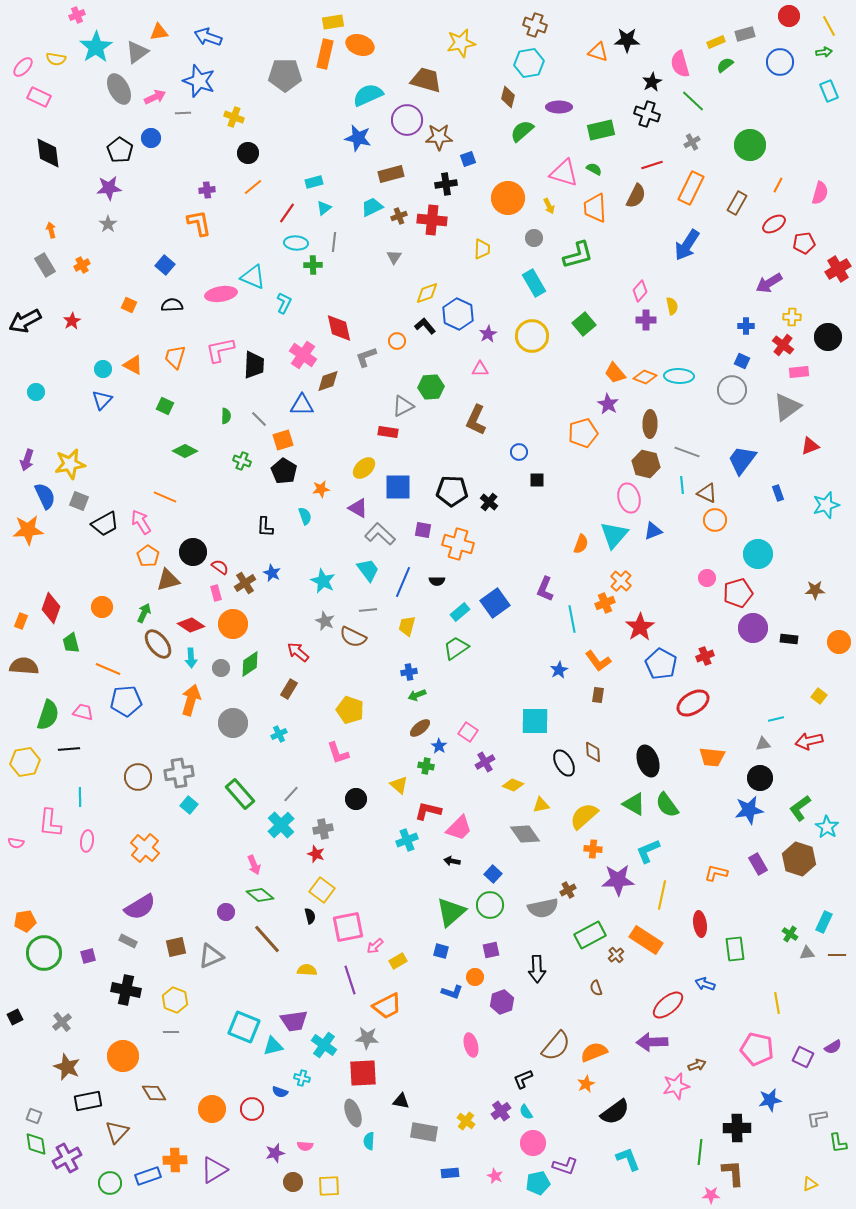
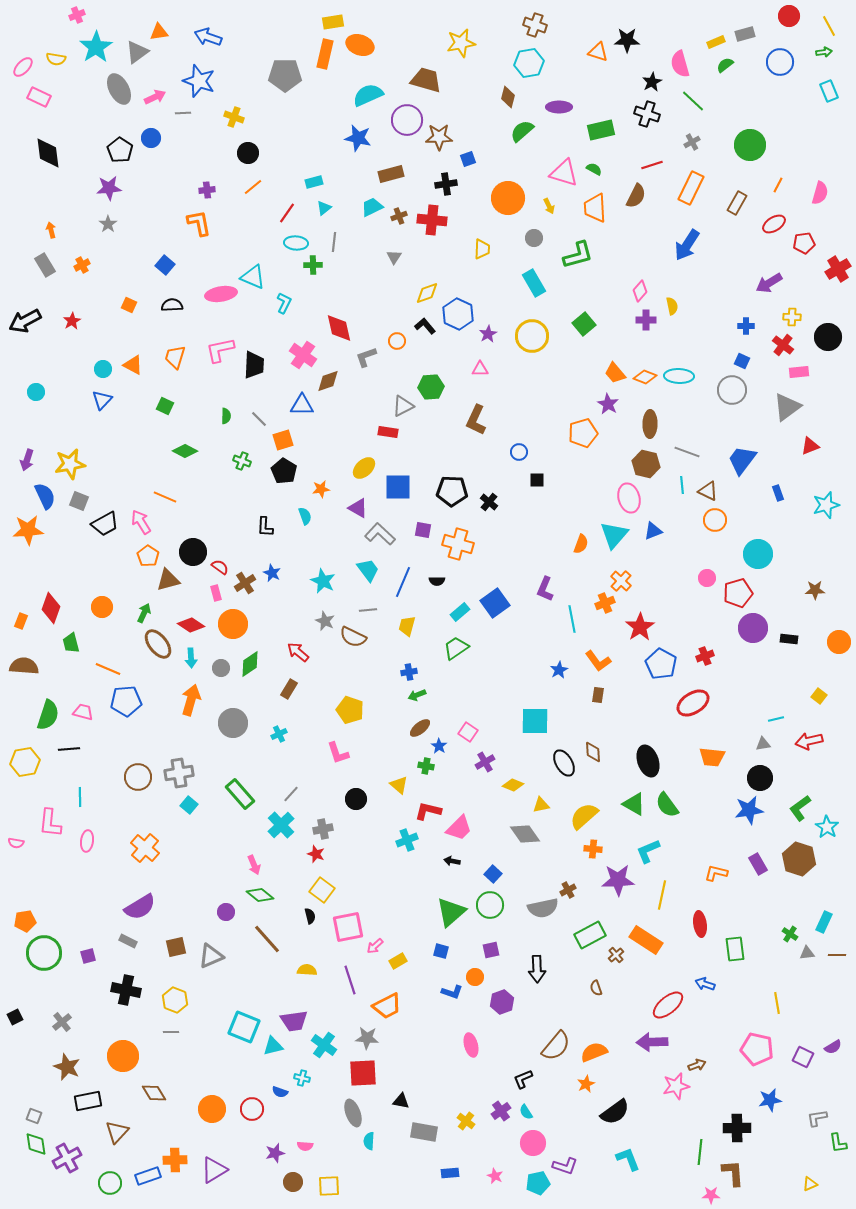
brown triangle at (707, 493): moved 1 px right, 2 px up
